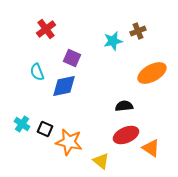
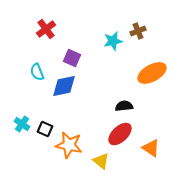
red ellipse: moved 6 px left, 1 px up; rotated 20 degrees counterclockwise
orange star: moved 3 px down
